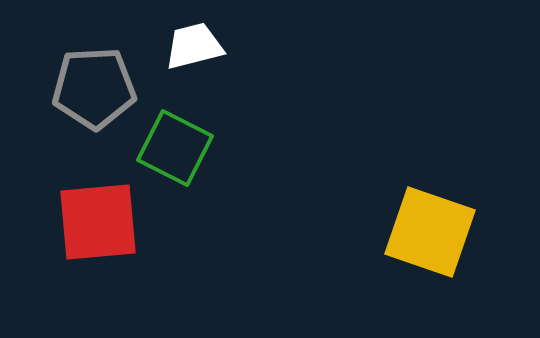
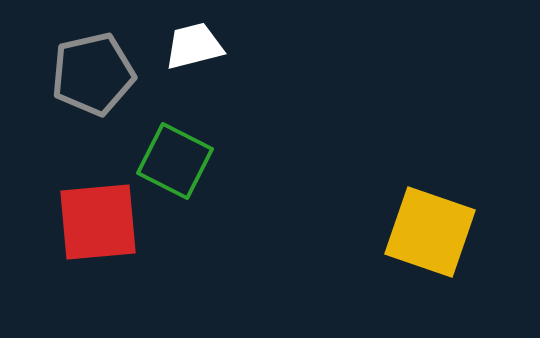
gray pentagon: moved 1 px left, 14 px up; rotated 10 degrees counterclockwise
green square: moved 13 px down
